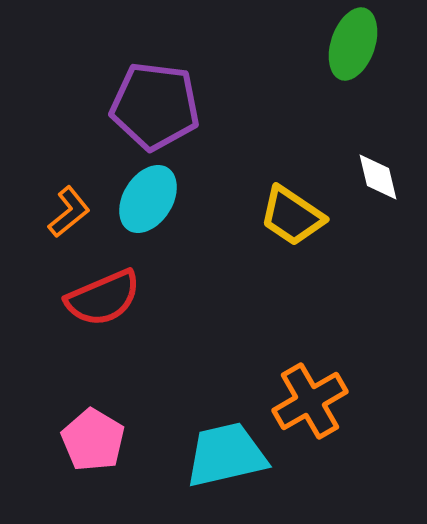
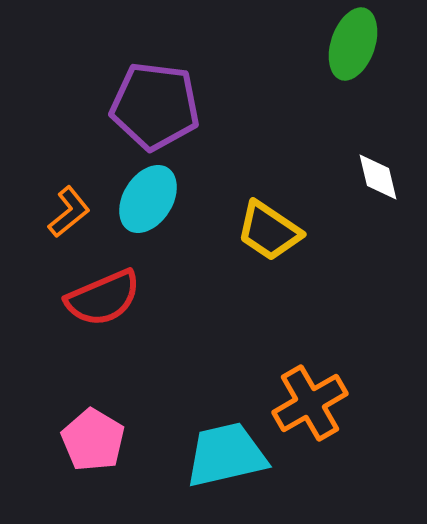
yellow trapezoid: moved 23 px left, 15 px down
orange cross: moved 2 px down
